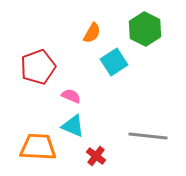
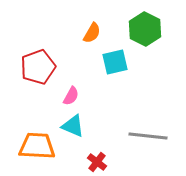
cyan square: moved 1 px right; rotated 20 degrees clockwise
pink semicircle: rotated 96 degrees clockwise
orange trapezoid: moved 1 px left, 1 px up
red cross: moved 1 px right, 6 px down
